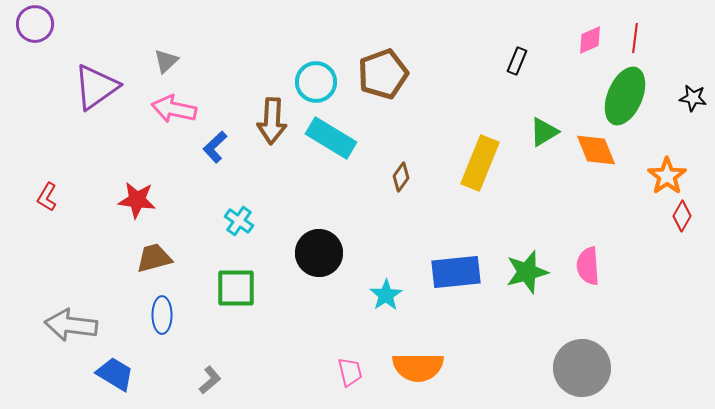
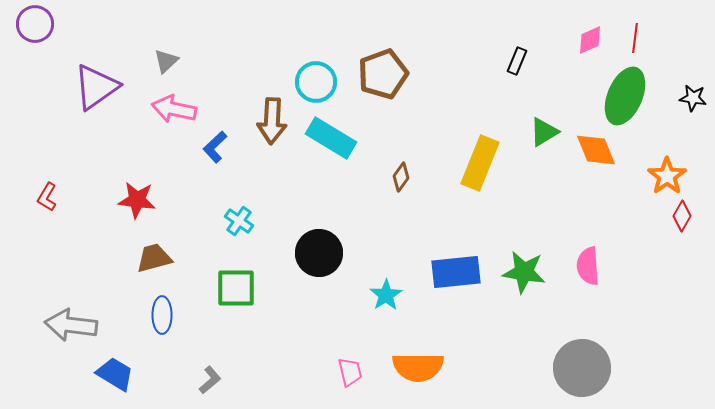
green star: moved 3 px left; rotated 24 degrees clockwise
